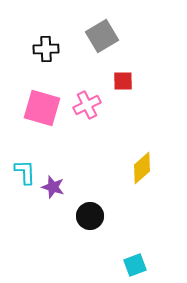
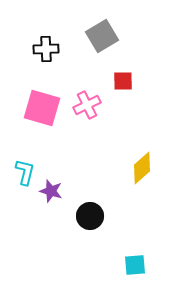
cyan L-shape: rotated 16 degrees clockwise
purple star: moved 2 px left, 4 px down
cyan square: rotated 15 degrees clockwise
